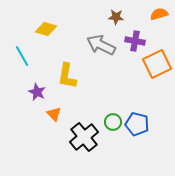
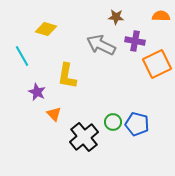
orange semicircle: moved 2 px right, 2 px down; rotated 18 degrees clockwise
